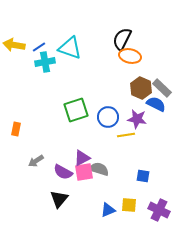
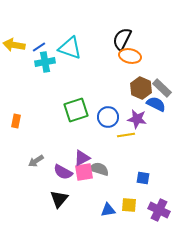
orange rectangle: moved 8 px up
blue square: moved 2 px down
blue triangle: rotated 14 degrees clockwise
